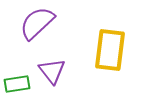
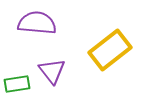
purple semicircle: rotated 48 degrees clockwise
yellow rectangle: rotated 45 degrees clockwise
